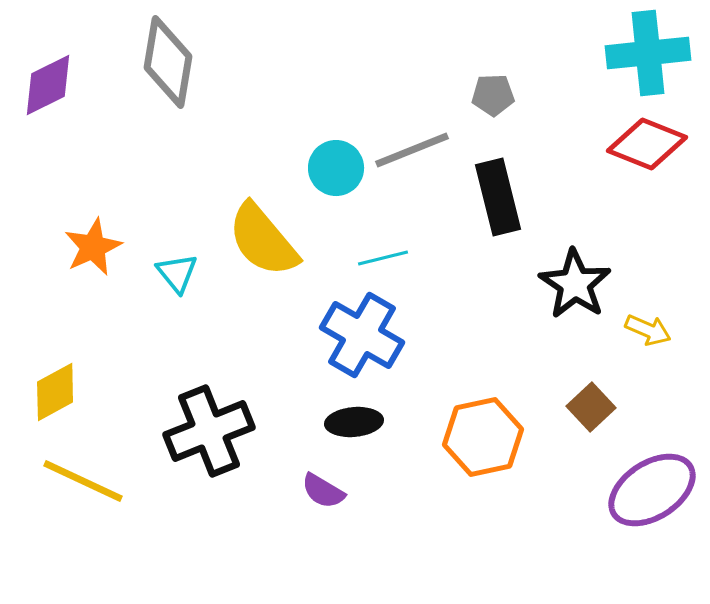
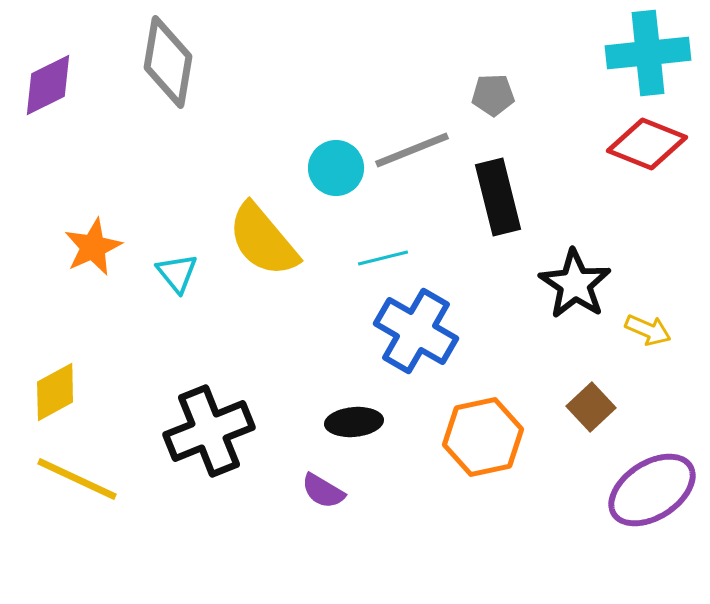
blue cross: moved 54 px right, 4 px up
yellow line: moved 6 px left, 2 px up
